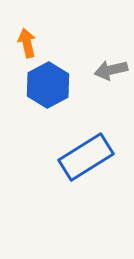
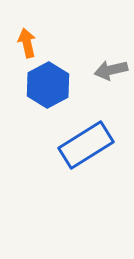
blue rectangle: moved 12 px up
